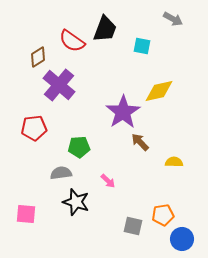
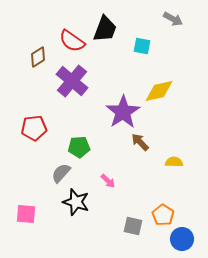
purple cross: moved 13 px right, 4 px up
gray semicircle: rotated 40 degrees counterclockwise
orange pentagon: rotated 30 degrees counterclockwise
